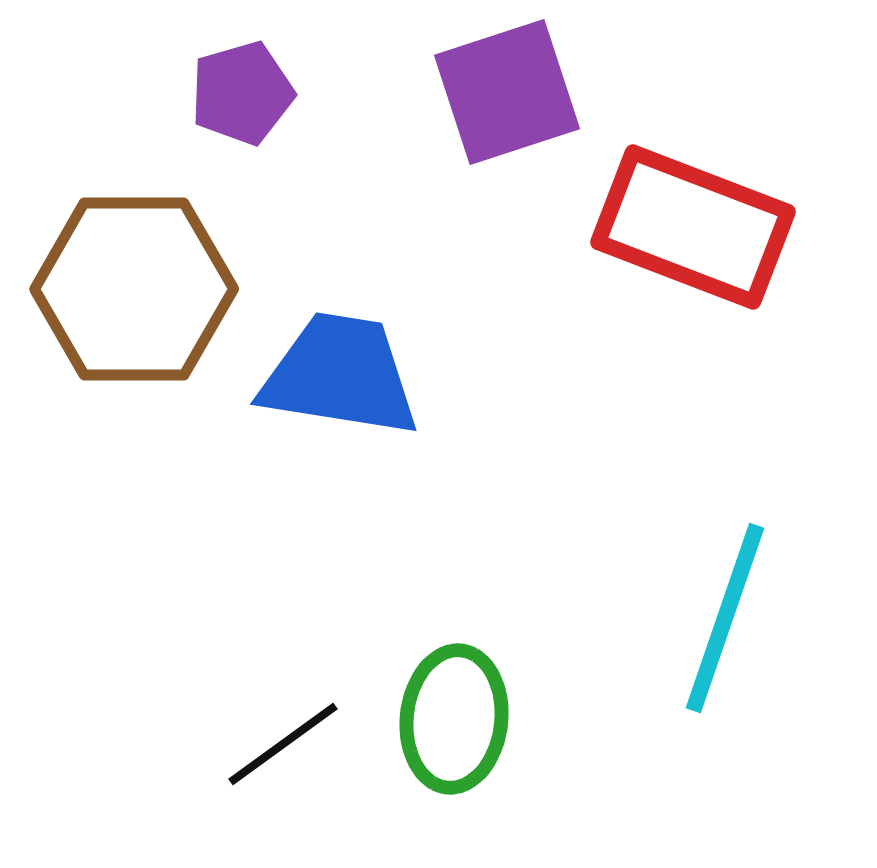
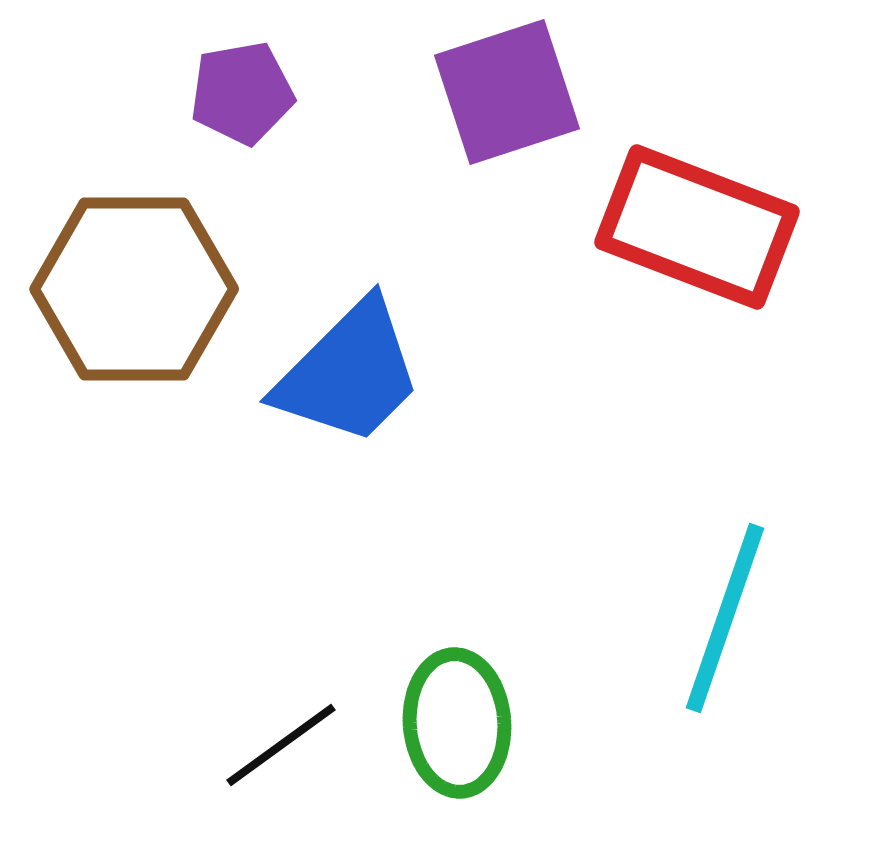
purple pentagon: rotated 6 degrees clockwise
red rectangle: moved 4 px right
blue trapezoid: moved 9 px right, 2 px up; rotated 126 degrees clockwise
green ellipse: moved 3 px right, 4 px down; rotated 10 degrees counterclockwise
black line: moved 2 px left, 1 px down
